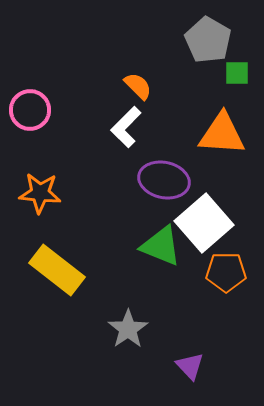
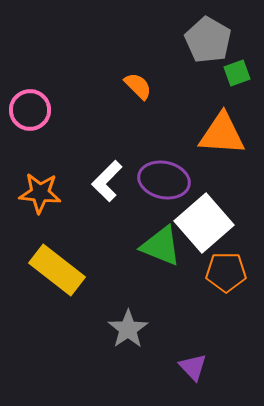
green square: rotated 20 degrees counterclockwise
white L-shape: moved 19 px left, 54 px down
purple triangle: moved 3 px right, 1 px down
